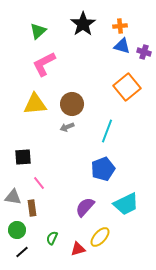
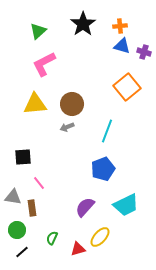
cyan trapezoid: moved 1 px down
